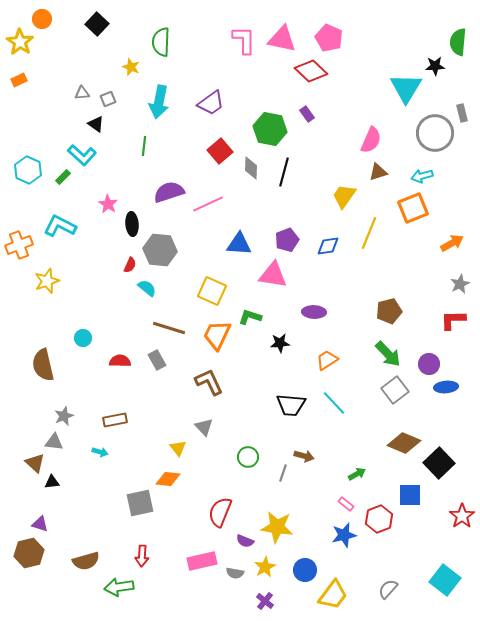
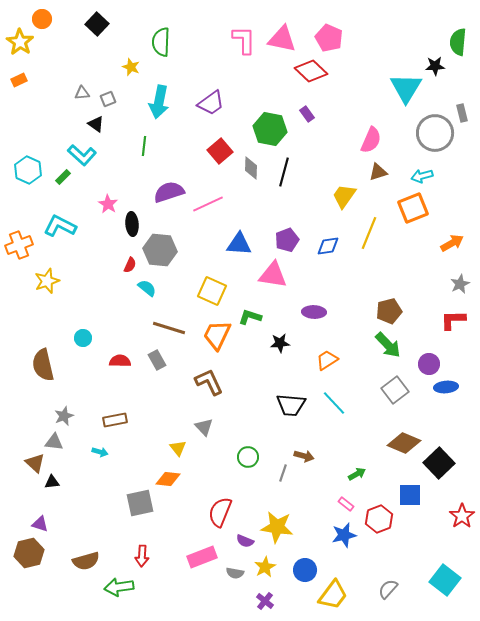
green arrow at (388, 354): moved 9 px up
pink rectangle at (202, 561): moved 4 px up; rotated 8 degrees counterclockwise
